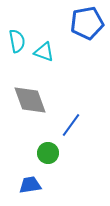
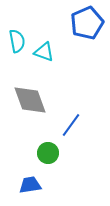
blue pentagon: rotated 12 degrees counterclockwise
